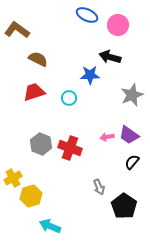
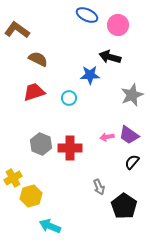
red cross: rotated 20 degrees counterclockwise
